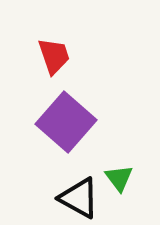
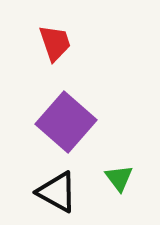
red trapezoid: moved 1 px right, 13 px up
black triangle: moved 22 px left, 6 px up
